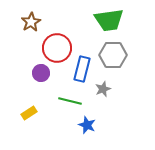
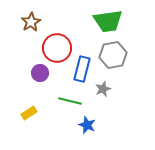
green trapezoid: moved 1 px left, 1 px down
gray hexagon: rotated 12 degrees counterclockwise
purple circle: moved 1 px left
